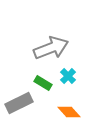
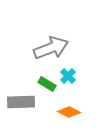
green rectangle: moved 4 px right, 1 px down
gray rectangle: moved 2 px right, 1 px up; rotated 24 degrees clockwise
orange diamond: rotated 20 degrees counterclockwise
